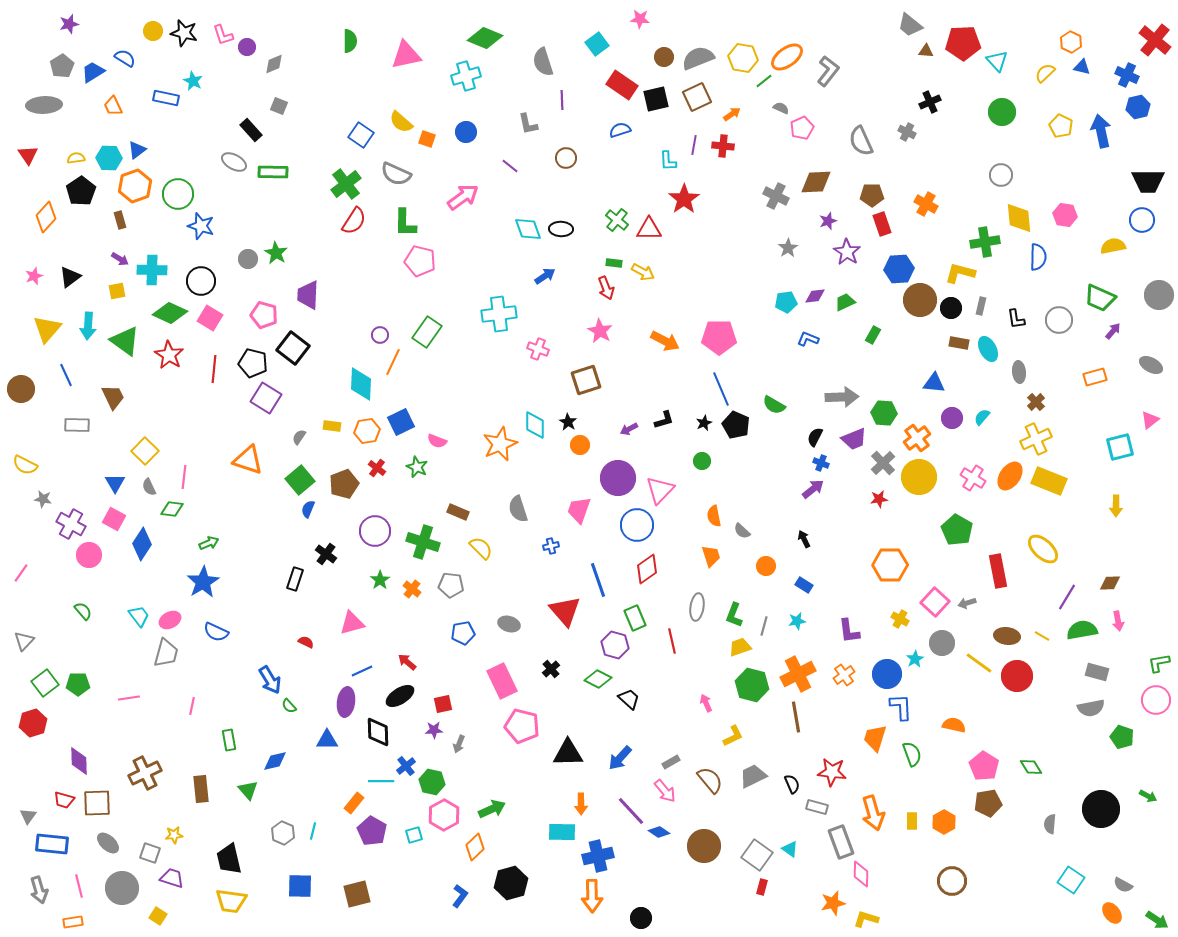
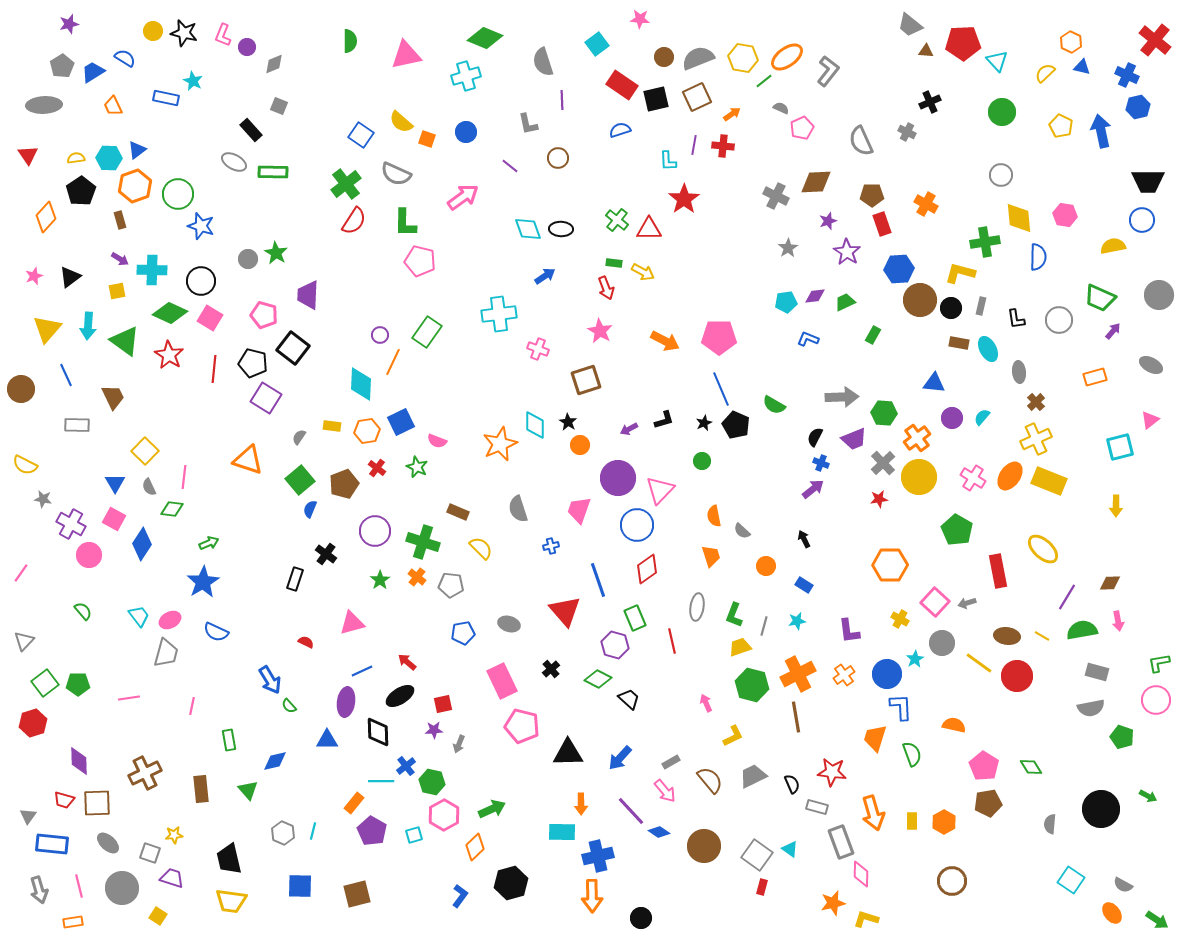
pink L-shape at (223, 35): rotated 40 degrees clockwise
brown circle at (566, 158): moved 8 px left
blue semicircle at (308, 509): moved 2 px right
orange cross at (412, 589): moved 5 px right, 12 px up
